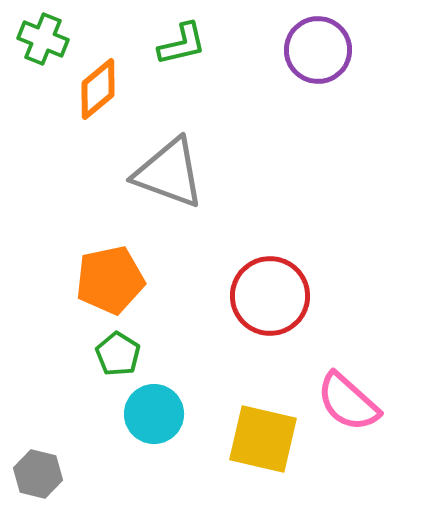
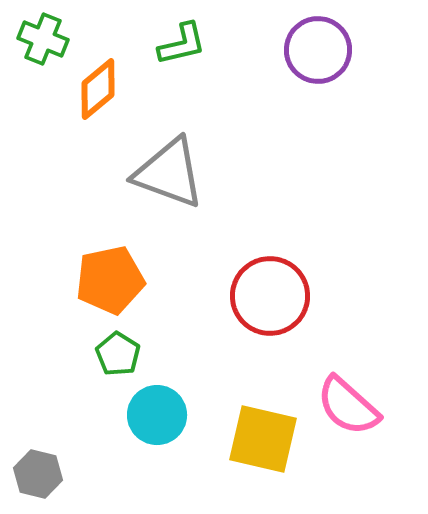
pink semicircle: moved 4 px down
cyan circle: moved 3 px right, 1 px down
